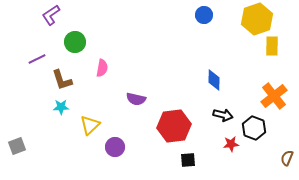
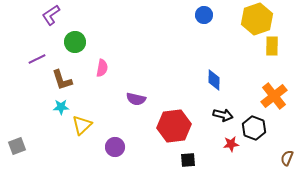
yellow triangle: moved 8 px left
